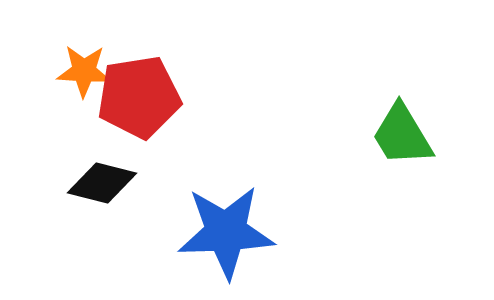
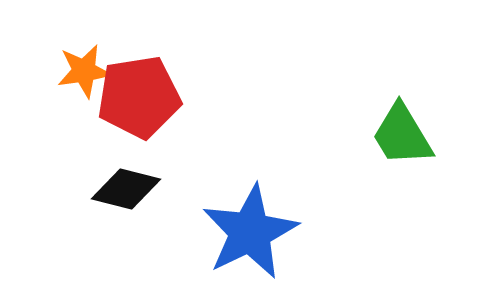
orange star: rotated 12 degrees counterclockwise
black diamond: moved 24 px right, 6 px down
blue star: moved 24 px right; rotated 24 degrees counterclockwise
